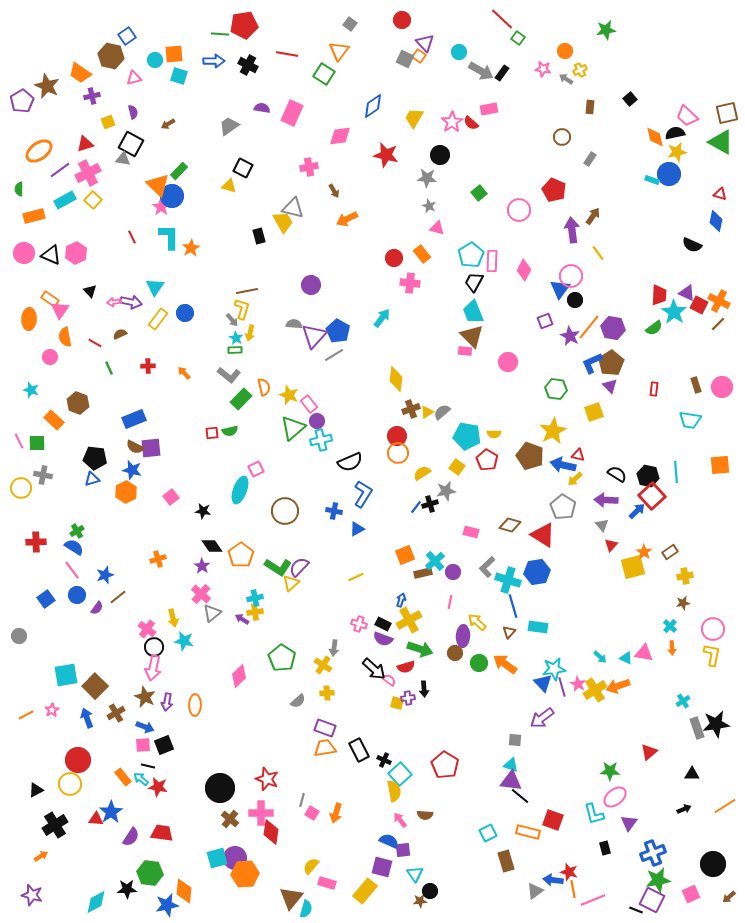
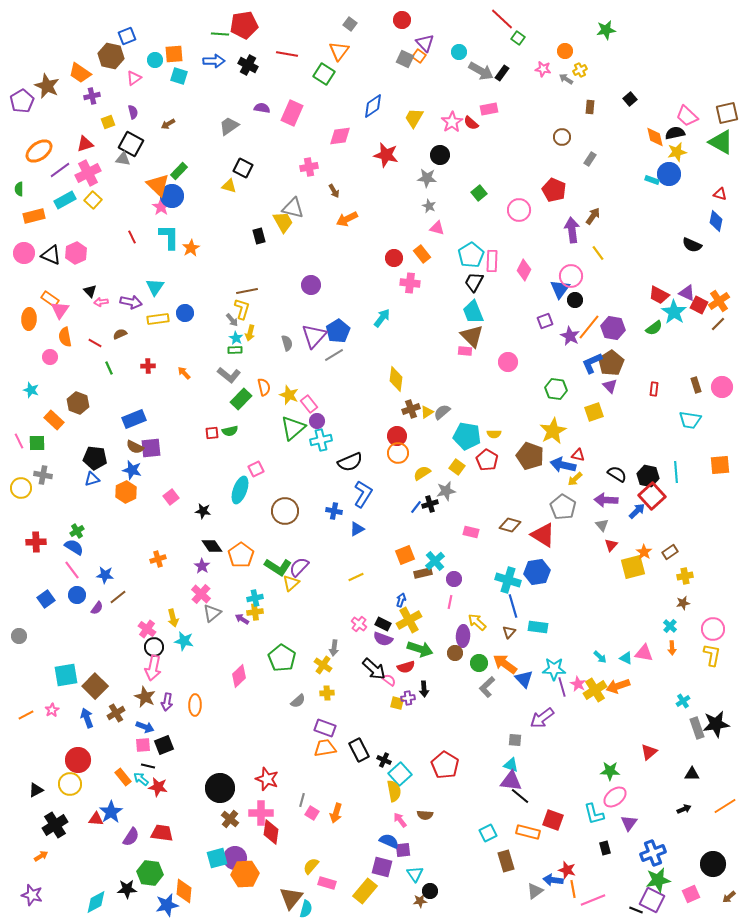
blue square at (127, 36): rotated 12 degrees clockwise
pink triangle at (134, 78): rotated 21 degrees counterclockwise
red trapezoid at (659, 295): rotated 115 degrees clockwise
orange cross at (719, 301): rotated 30 degrees clockwise
pink arrow at (114, 302): moved 13 px left
yellow rectangle at (158, 319): rotated 45 degrees clockwise
gray semicircle at (294, 324): moved 7 px left, 19 px down; rotated 70 degrees clockwise
blue pentagon at (338, 331): rotated 10 degrees clockwise
gray L-shape at (487, 567): moved 120 px down
purple circle at (453, 572): moved 1 px right, 7 px down
blue star at (105, 575): rotated 24 degrees clockwise
pink cross at (359, 624): rotated 21 degrees clockwise
cyan star at (554, 669): rotated 10 degrees clockwise
blue triangle at (543, 683): moved 19 px left, 4 px up
red star at (569, 872): moved 2 px left, 2 px up
